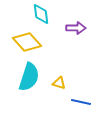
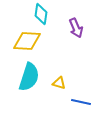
cyan diamond: rotated 15 degrees clockwise
purple arrow: rotated 66 degrees clockwise
yellow diamond: moved 1 px up; rotated 44 degrees counterclockwise
